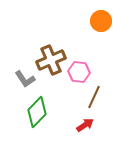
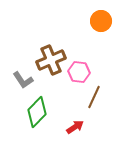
gray L-shape: moved 2 px left, 1 px down
red arrow: moved 10 px left, 2 px down
